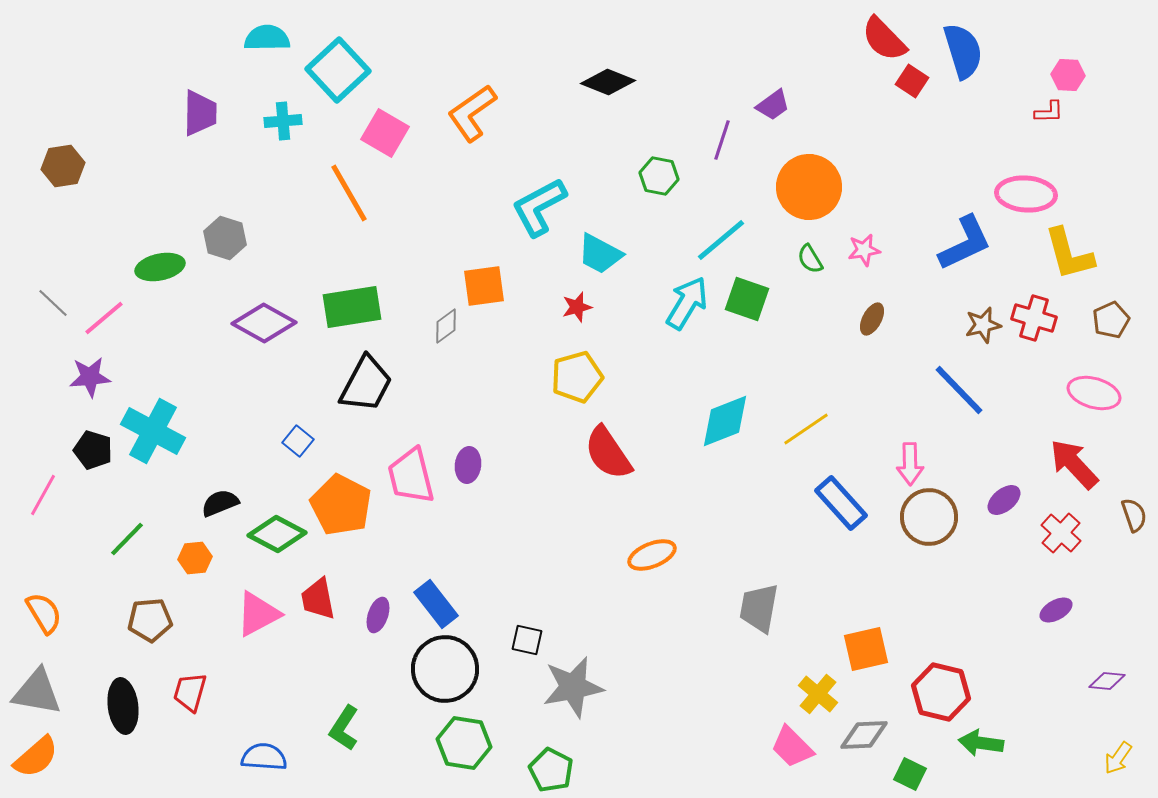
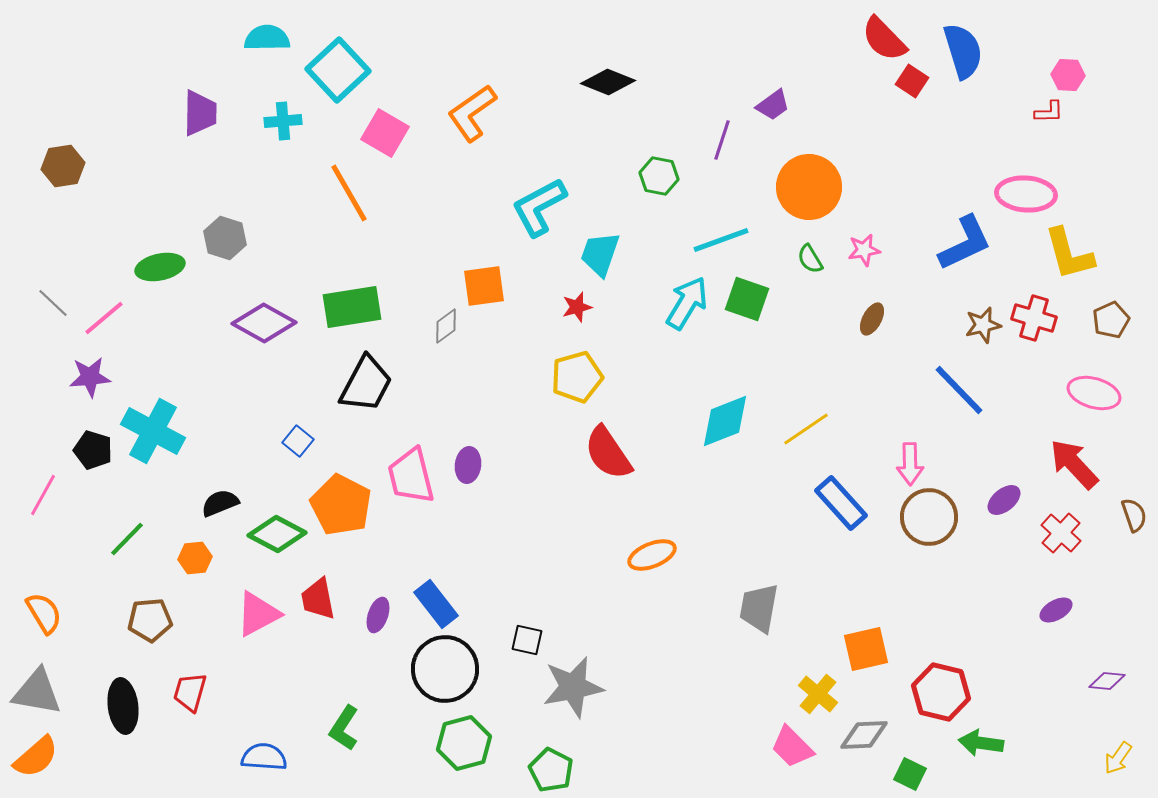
cyan line at (721, 240): rotated 20 degrees clockwise
cyan trapezoid at (600, 254): rotated 81 degrees clockwise
green hexagon at (464, 743): rotated 24 degrees counterclockwise
